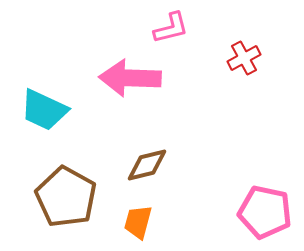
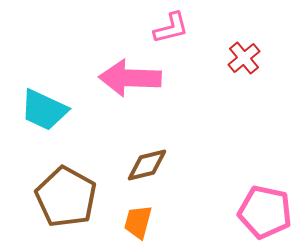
red cross: rotated 12 degrees counterclockwise
